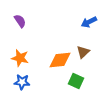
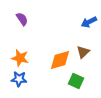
purple semicircle: moved 2 px right, 2 px up
orange diamond: rotated 10 degrees counterclockwise
blue star: moved 3 px left, 3 px up
